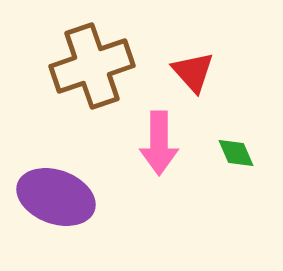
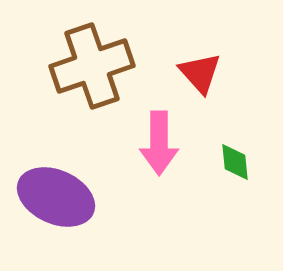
red triangle: moved 7 px right, 1 px down
green diamond: moved 1 px left, 9 px down; rotated 18 degrees clockwise
purple ellipse: rotated 4 degrees clockwise
